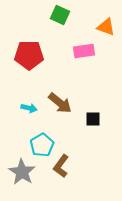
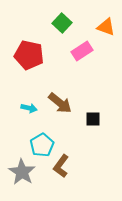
green square: moved 2 px right, 8 px down; rotated 18 degrees clockwise
pink rectangle: moved 2 px left; rotated 25 degrees counterclockwise
red pentagon: rotated 12 degrees clockwise
